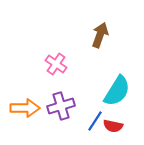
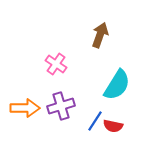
cyan semicircle: moved 6 px up
